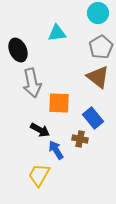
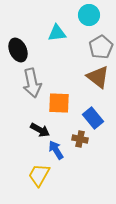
cyan circle: moved 9 px left, 2 px down
